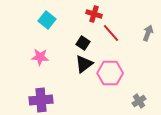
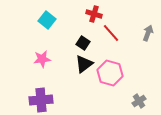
pink star: moved 2 px right, 2 px down; rotated 12 degrees counterclockwise
pink hexagon: rotated 15 degrees clockwise
